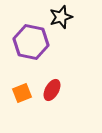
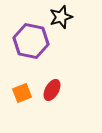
purple hexagon: moved 1 px up
